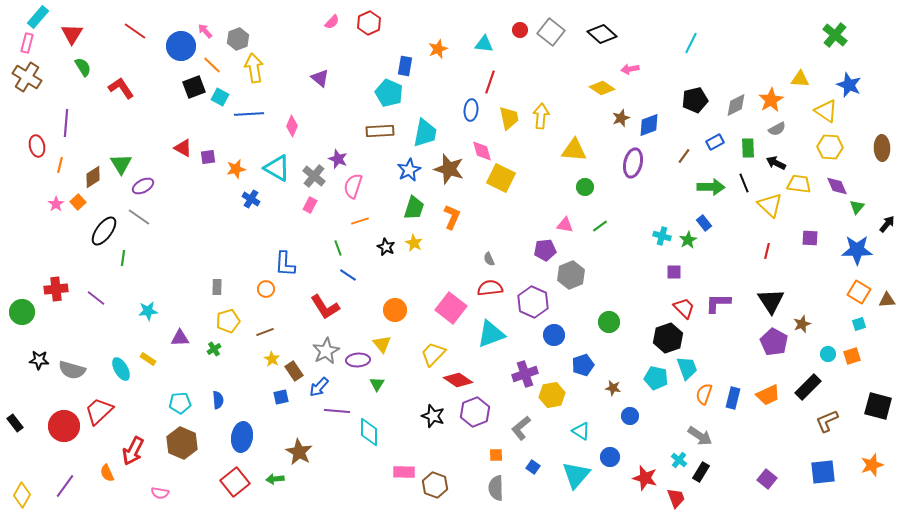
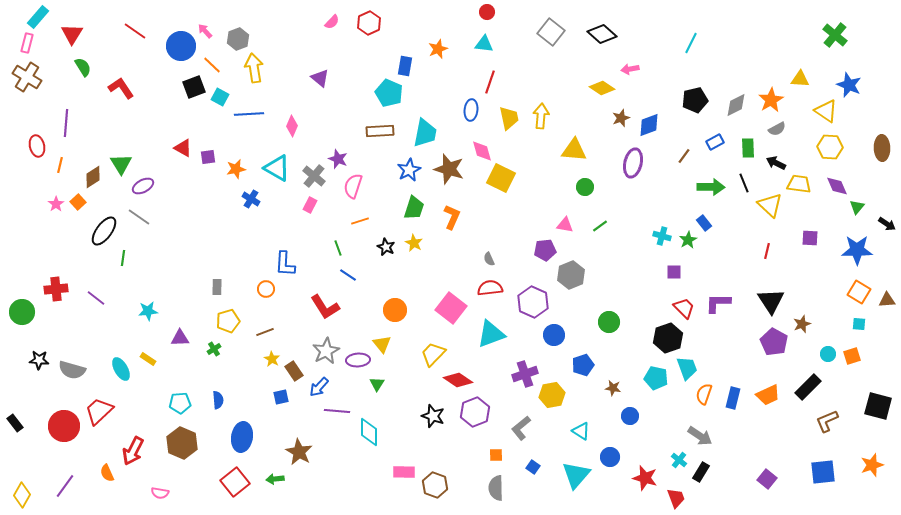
red circle at (520, 30): moved 33 px left, 18 px up
black arrow at (887, 224): rotated 84 degrees clockwise
cyan square at (859, 324): rotated 24 degrees clockwise
